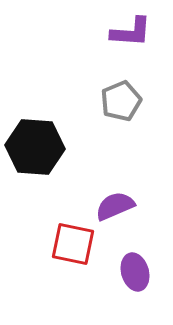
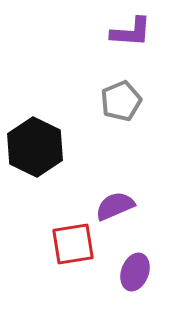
black hexagon: rotated 22 degrees clockwise
red square: rotated 21 degrees counterclockwise
purple ellipse: rotated 36 degrees clockwise
